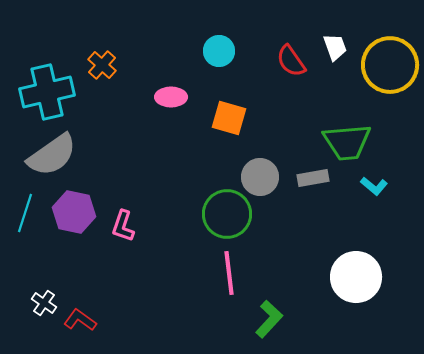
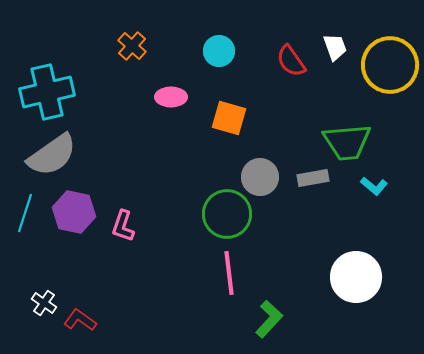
orange cross: moved 30 px right, 19 px up
